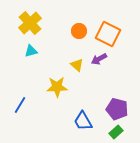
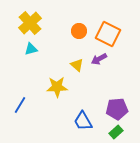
cyan triangle: moved 2 px up
purple pentagon: rotated 20 degrees counterclockwise
